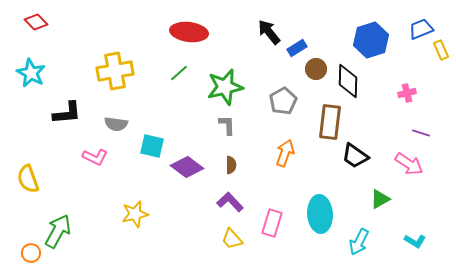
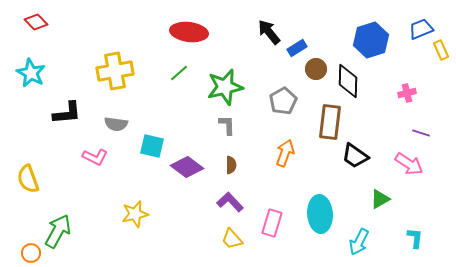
cyan L-shape: moved 3 px up; rotated 115 degrees counterclockwise
